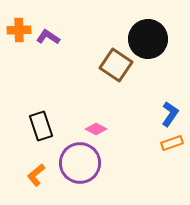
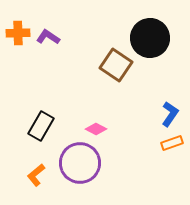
orange cross: moved 1 px left, 3 px down
black circle: moved 2 px right, 1 px up
black rectangle: rotated 48 degrees clockwise
